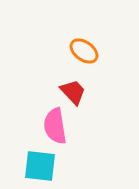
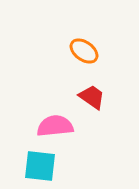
red trapezoid: moved 19 px right, 5 px down; rotated 12 degrees counterclockwise
pink semicircle: rotated 93 degrees clockwise
